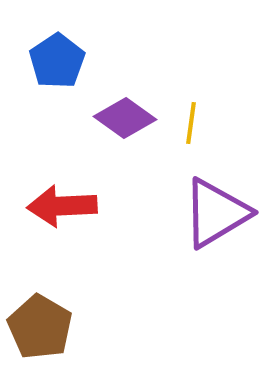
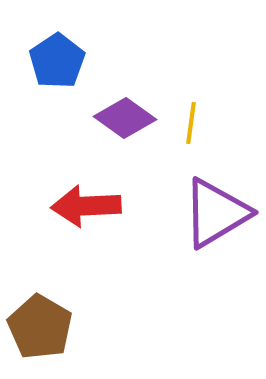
red arrow: moved 24 px right
